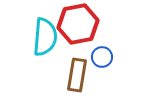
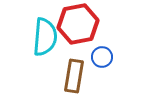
brown rectangle: moved 3 px left, 1 px down
